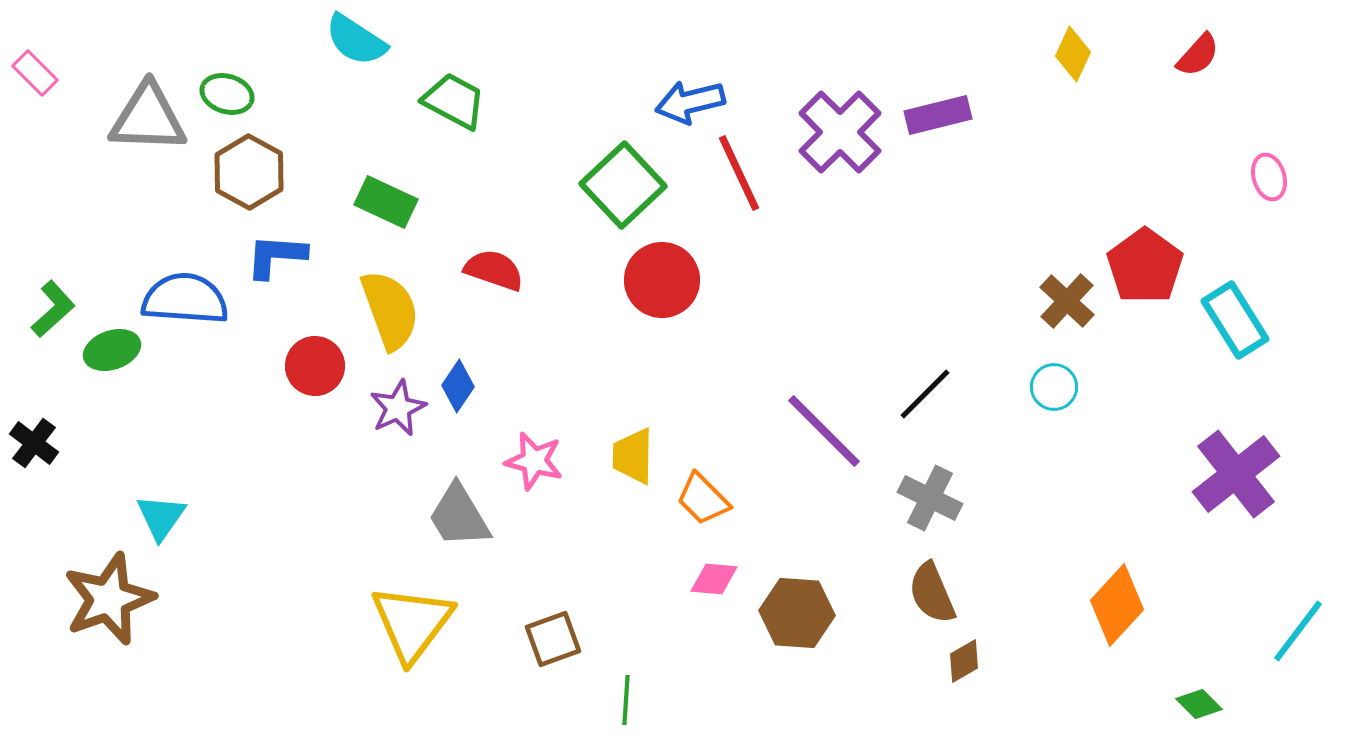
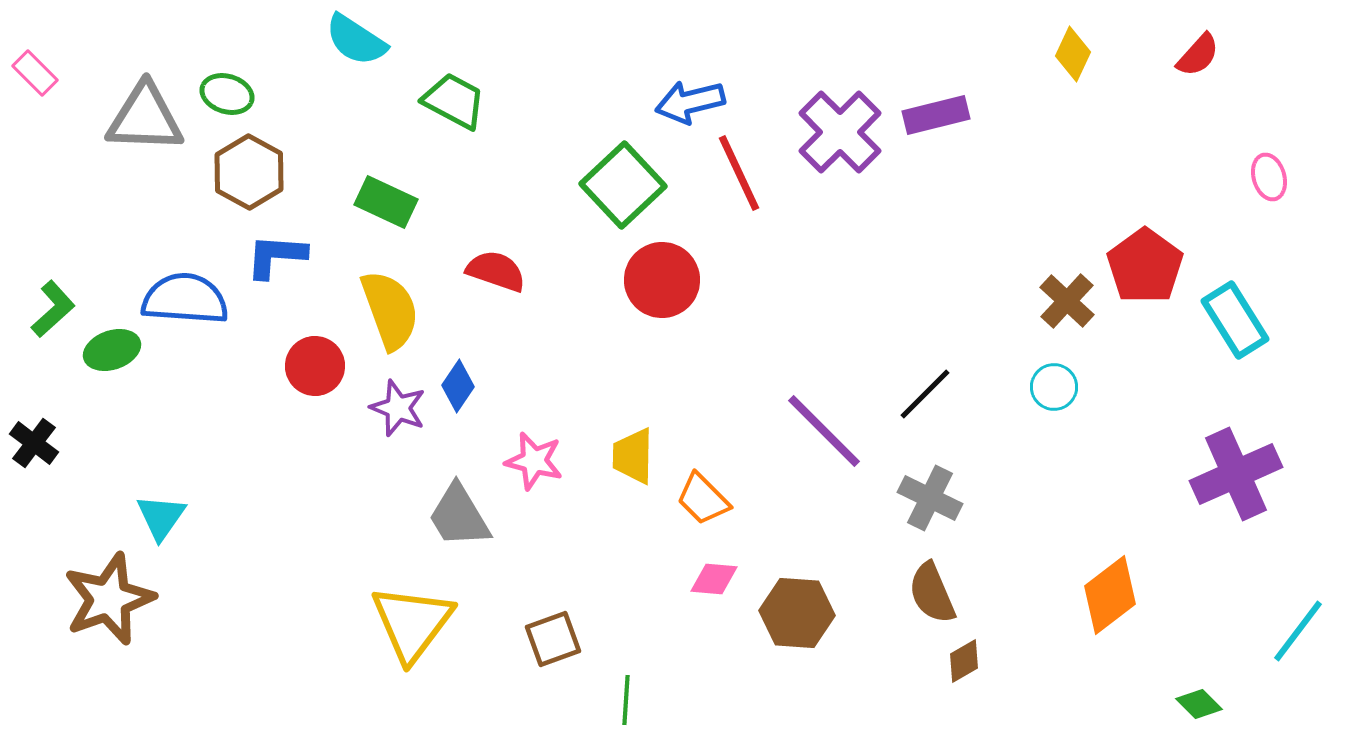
purple rectangle at (938, 115): moved 2 px left
gray triangle at (148, 118): moved 3 px left
red semicircle at (494, 270): moved 2 px right, 1 px down
purple star at (398, 408): rotated 26 degrees counterclockwise
purple cross at (1236, 474): rotated 14 degrees clockwise
orange diamond at (1117, 605): moved 7 px left, 10 px up; rotated 10 degrees clockwise
